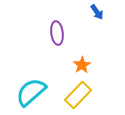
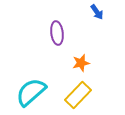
orange star: moved 1 px left, 2 px up; rotated 18 degrees clockwise
